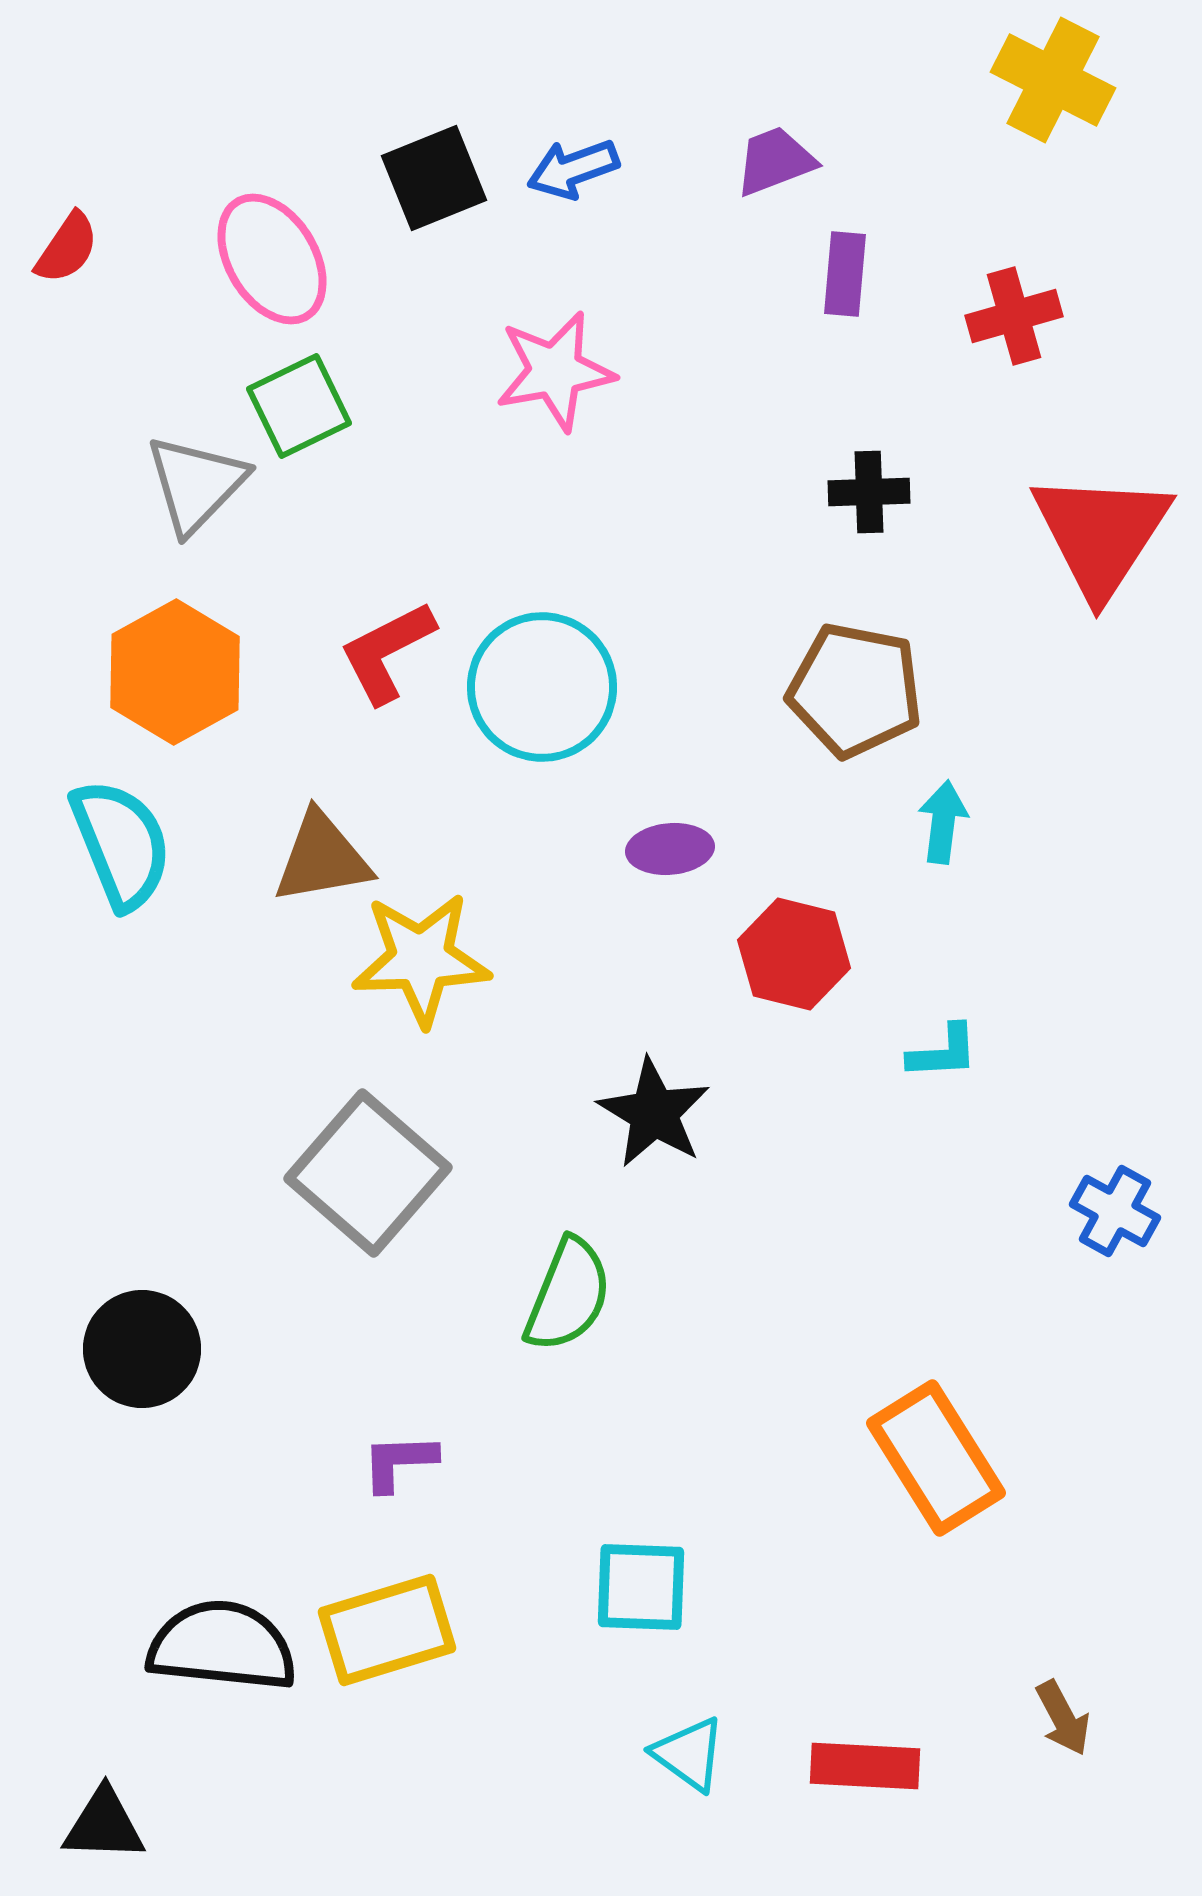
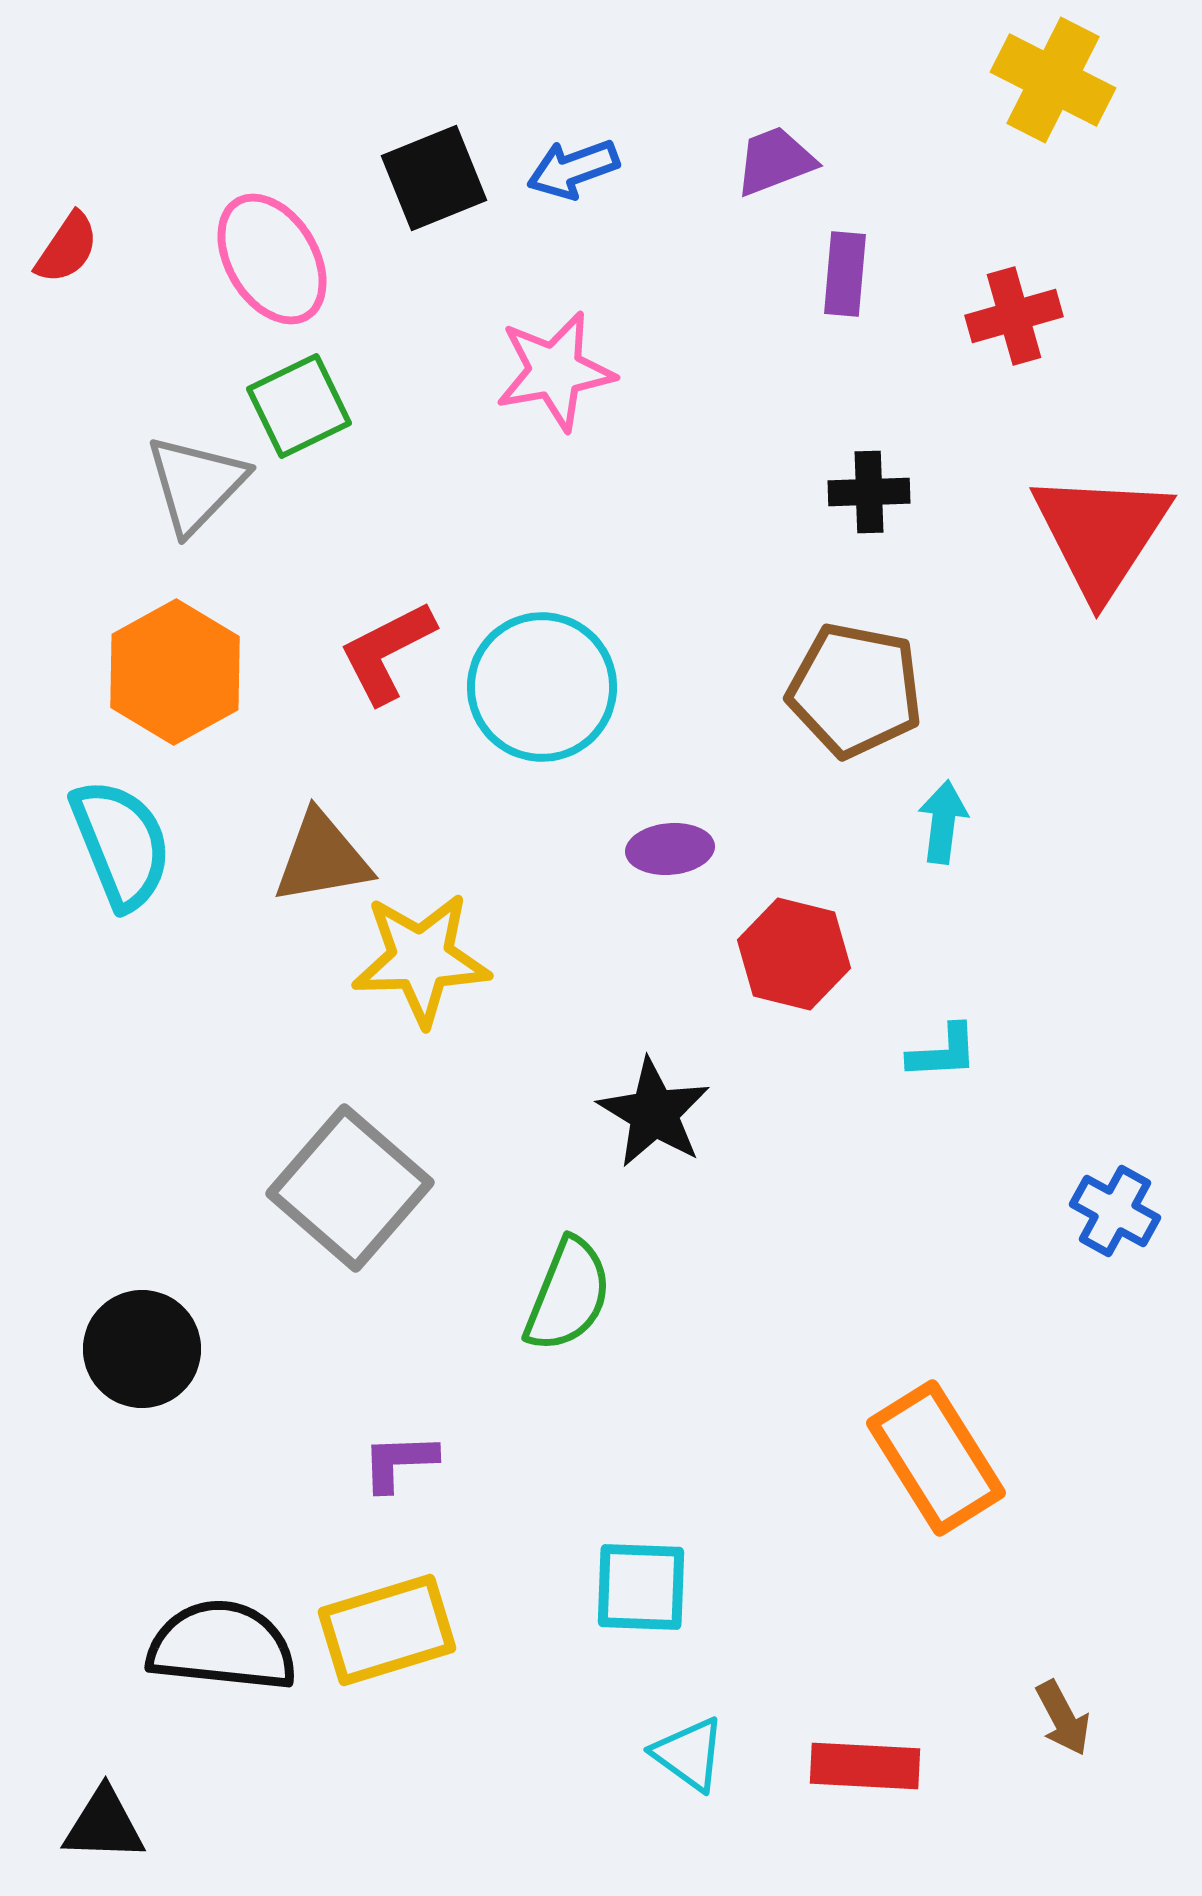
gray square: moved 18 px left, 15 px down
